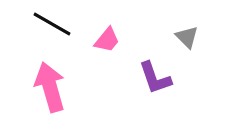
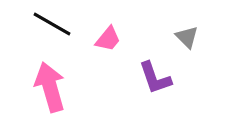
pink trapezoid: moved 1 px right, 1 px up
